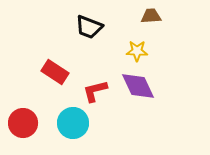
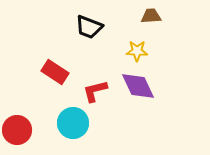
red circle: moved 6 px left, 7 px down
